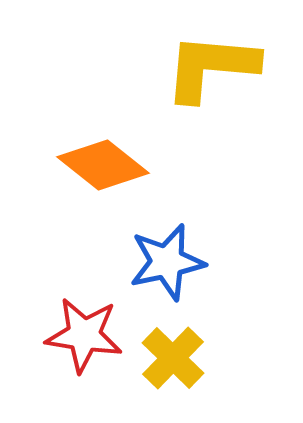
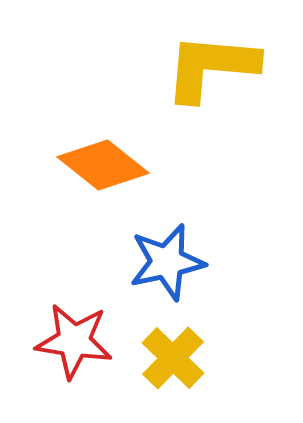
red star: moved 10 px left, 6 px down
